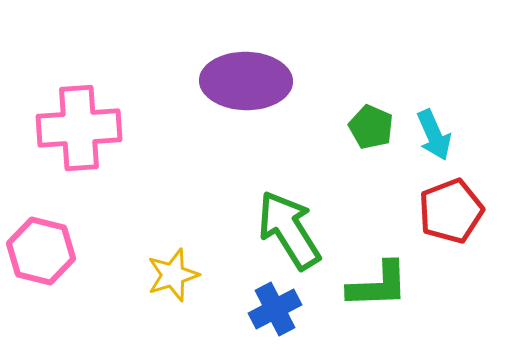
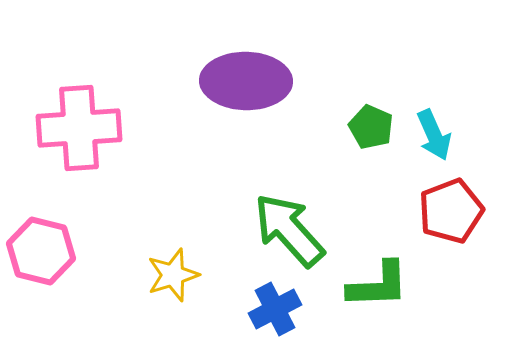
green arrow: rotated 10 degrees counterclockwise
